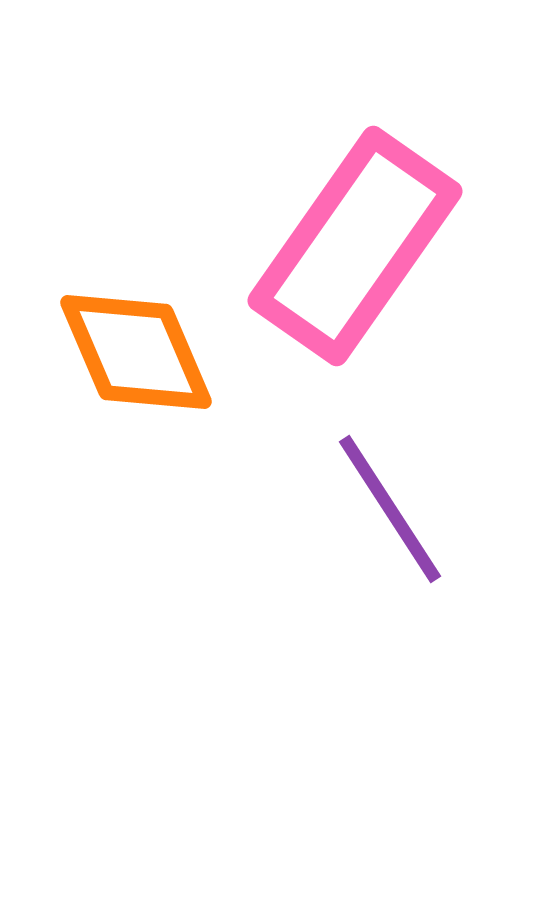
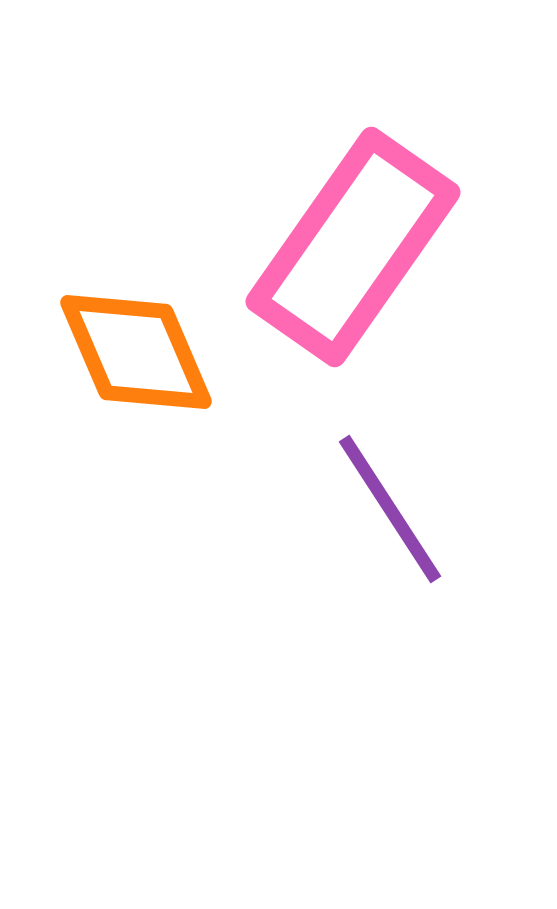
pink rectangle: moved 2 px left, 1 px down
